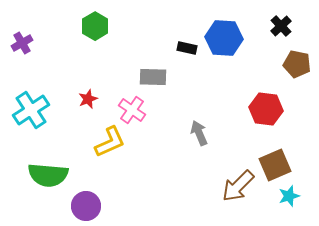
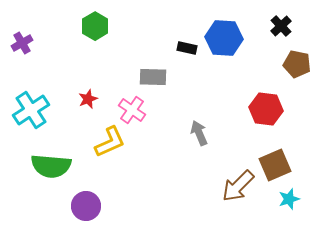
green semicircle: moved 3 px right, 9 px up
cyan star: moved 3 px down
